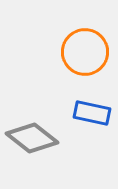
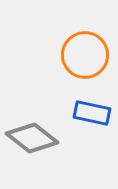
orange circle: moved 3 px down
